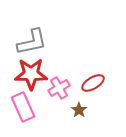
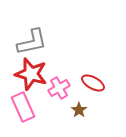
red star: rotated 16 degrees clockwise
red ellipse: rotated 60 degrees clockwise
